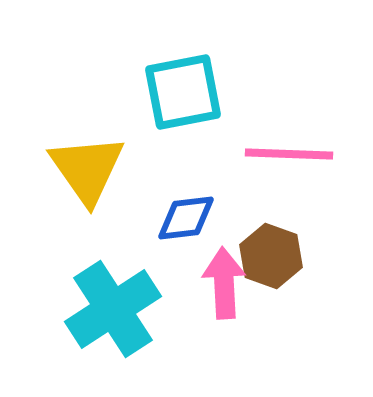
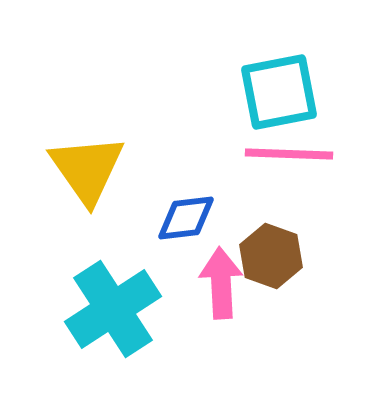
cyan square: moved 96 px right
pink arrow: moved 3 px left
